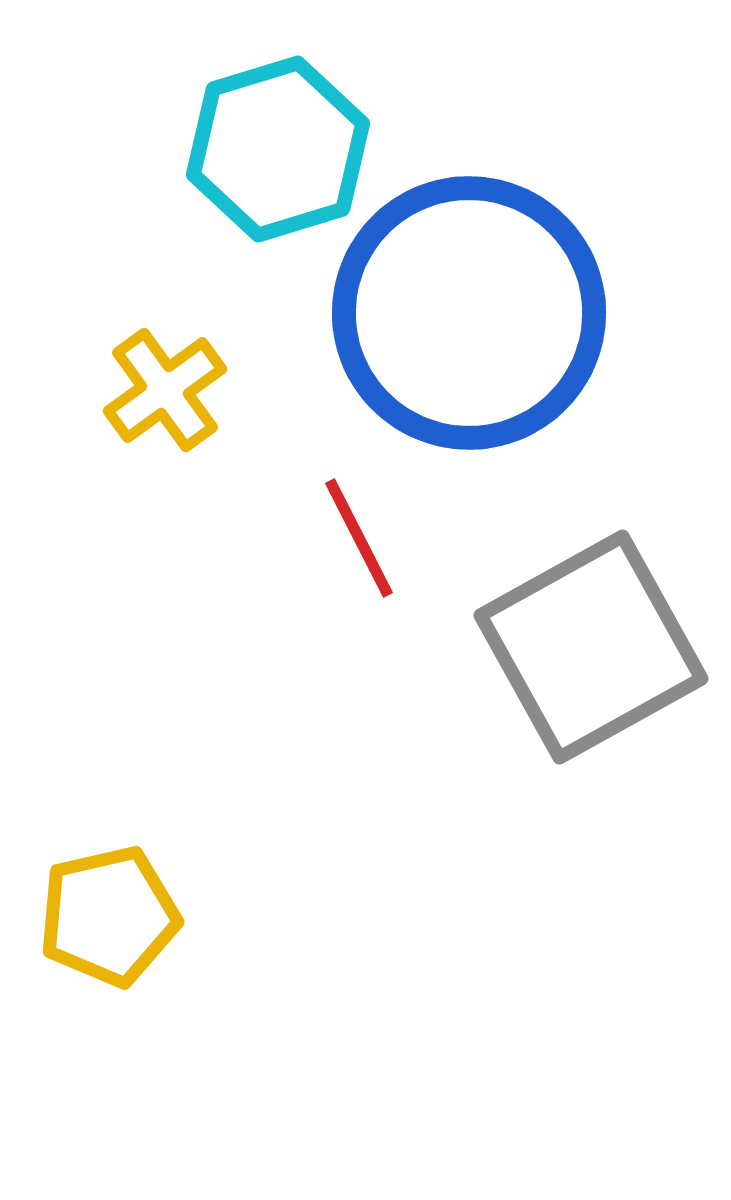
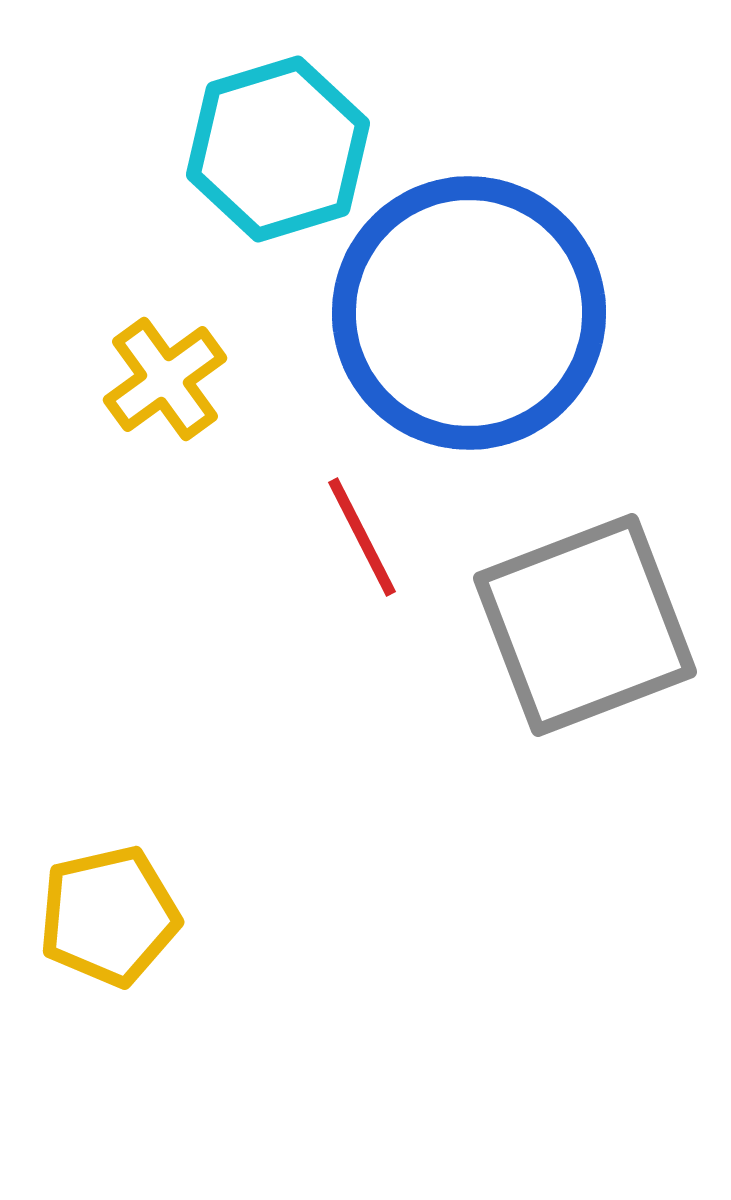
yellow cross: moved 11 px up
red line: moved 3 px right, 1 px up
gray square: moved 6 px left, 22 px up; rotated 8 degrees clockwise
